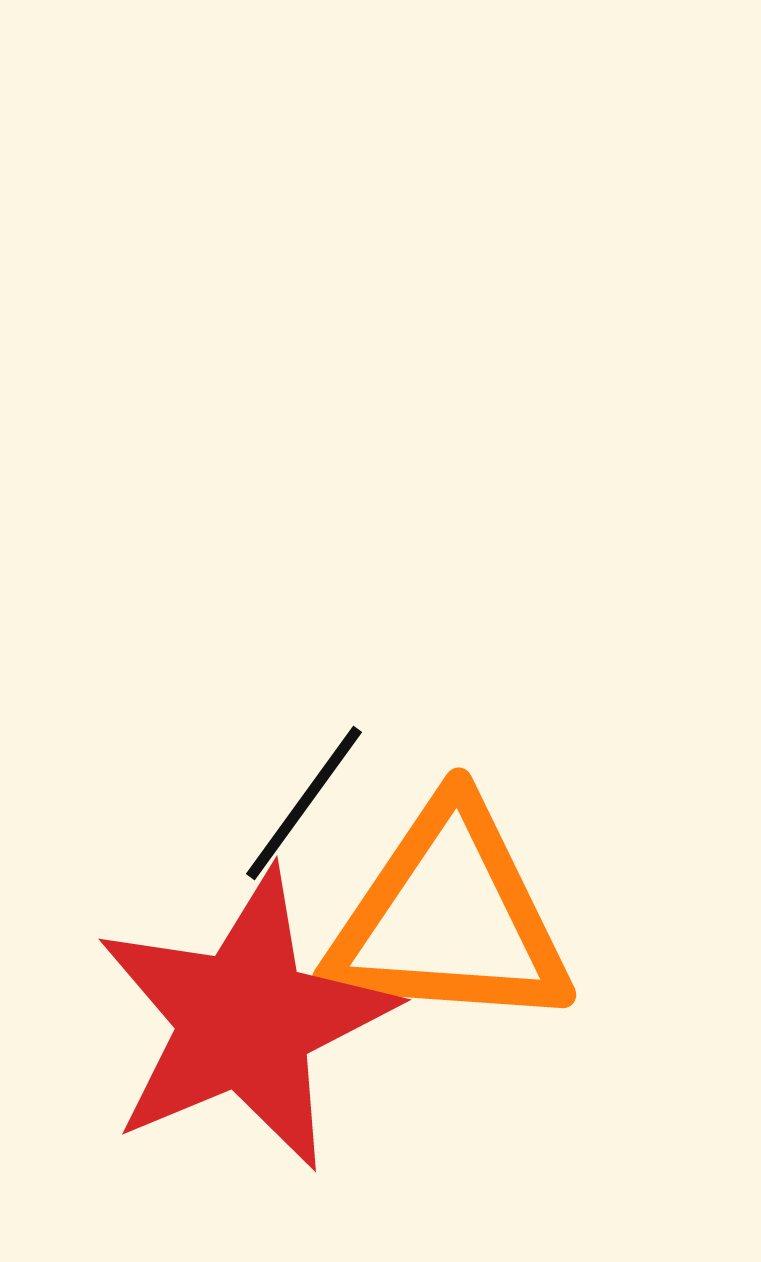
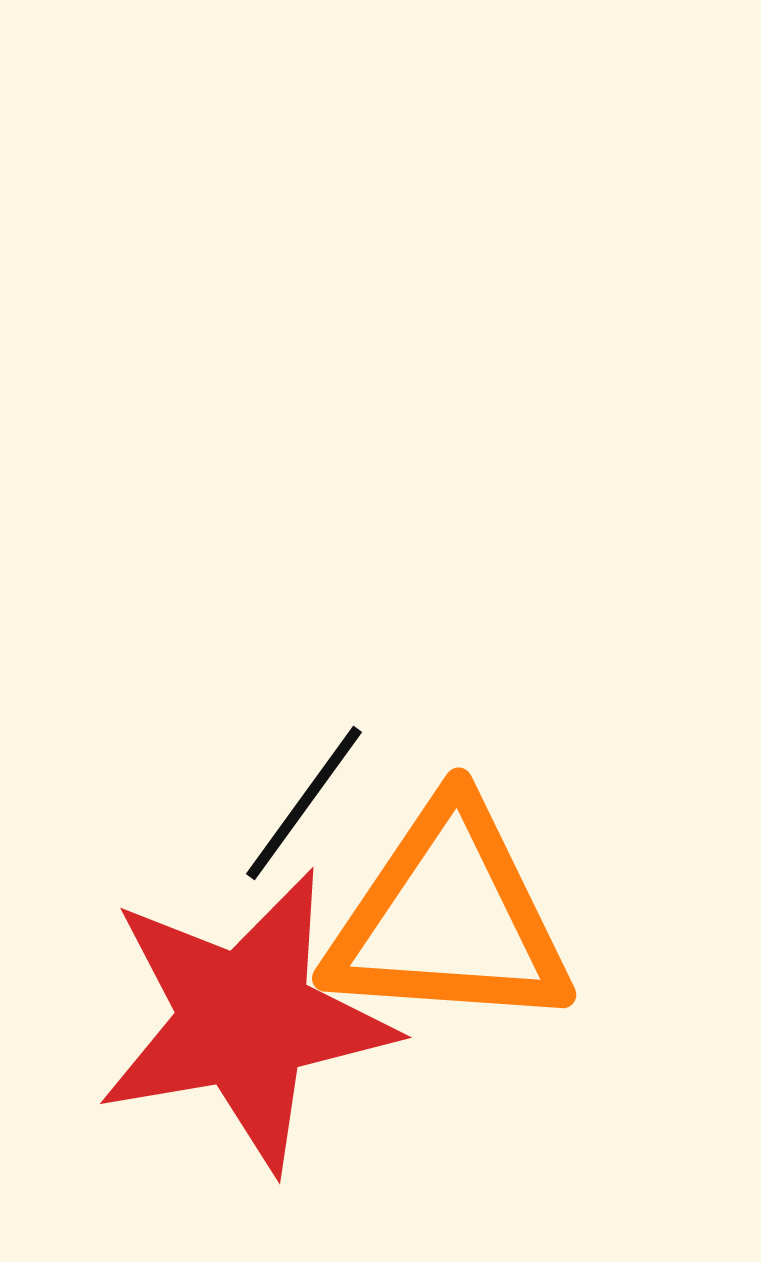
red star: rotated 13 degrees clockwise
